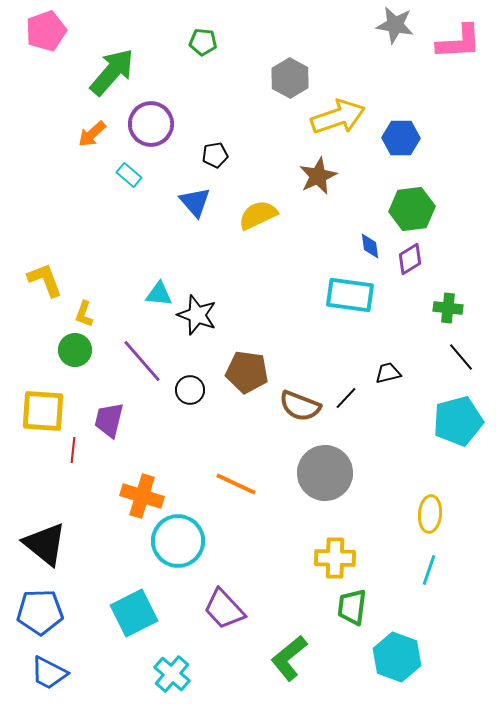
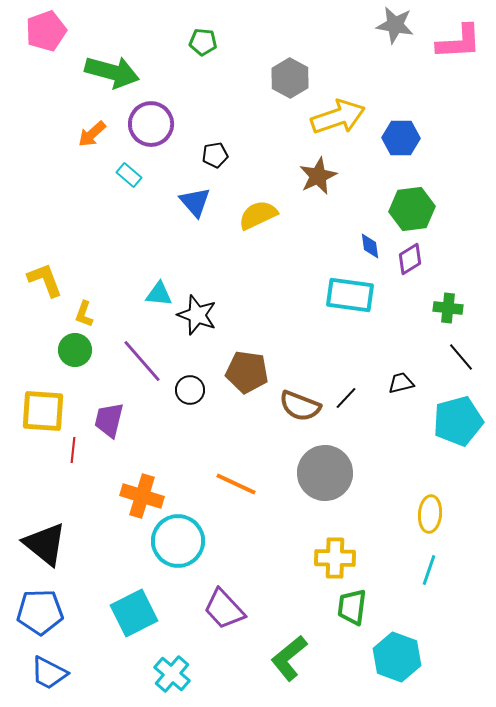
green arrow at (112, 72): rotated 64 degrees clockwise
black trapezoid at (388, 373): moved 13 px right, 10 px down
